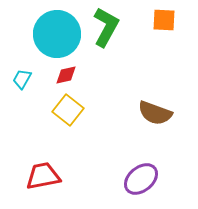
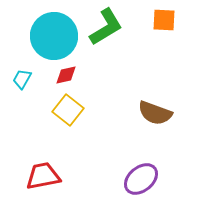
green L-shape: rotated 30 degrees clockwise
cyan circle: moved 3 px left, 2 px down
